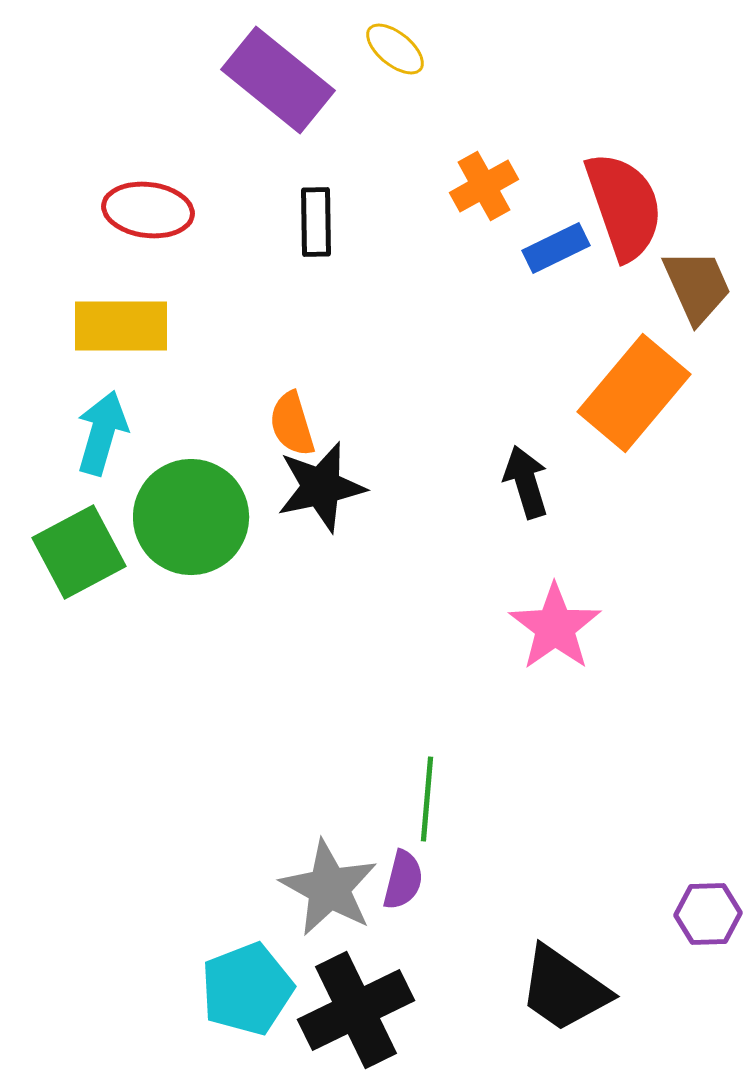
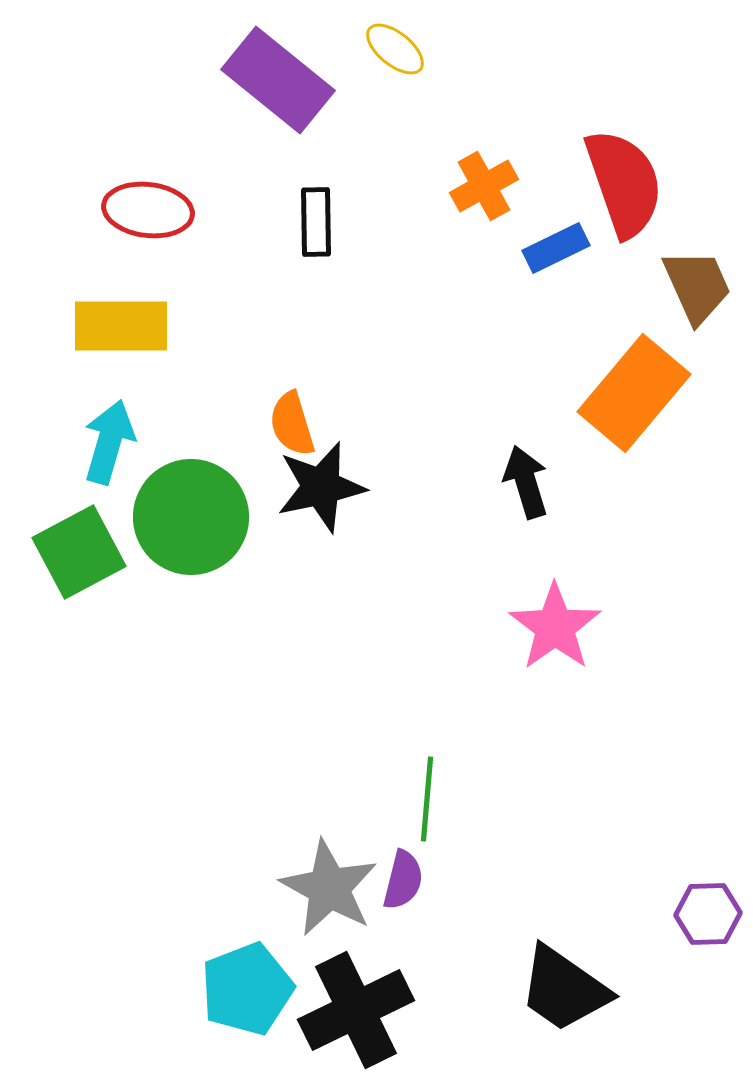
red semicircle: moved 23 px up
cyan arrow: moved 7 px right, 9 px down
